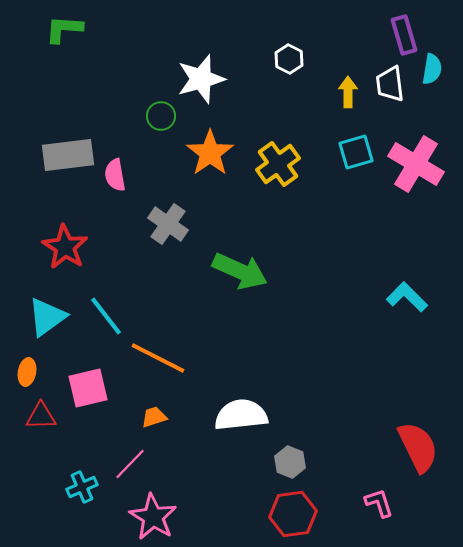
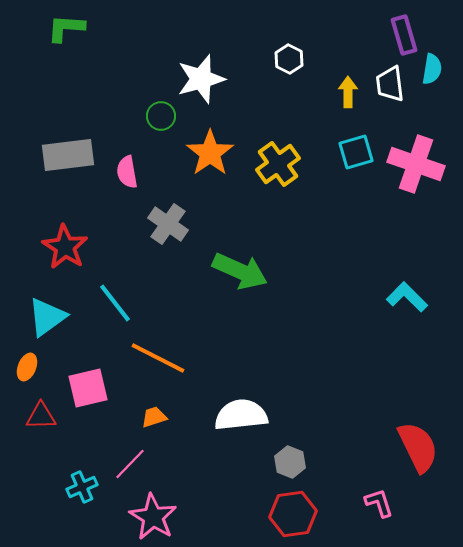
green L-shape: moved 2 px right, 1 px up
pink cross: rotated 12 degrees counterclockwise
pink semicircle: moved 12 px right, 3 px up
cyan line: moved 9 px right, 13 px up
orange ellipse: moved 5 px up; rotated 12 degrees clockwise
